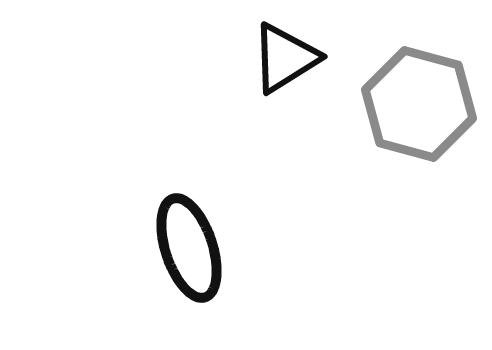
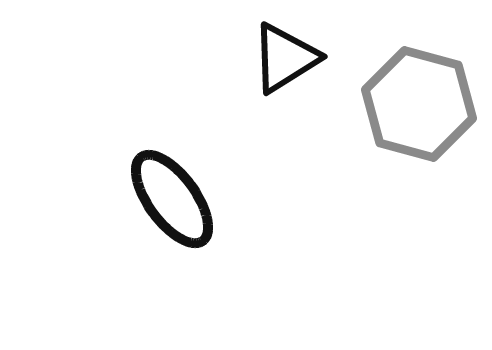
black ellipse: moved 17 px left, 49 px up; rotated 18 degrees counterclockwise
